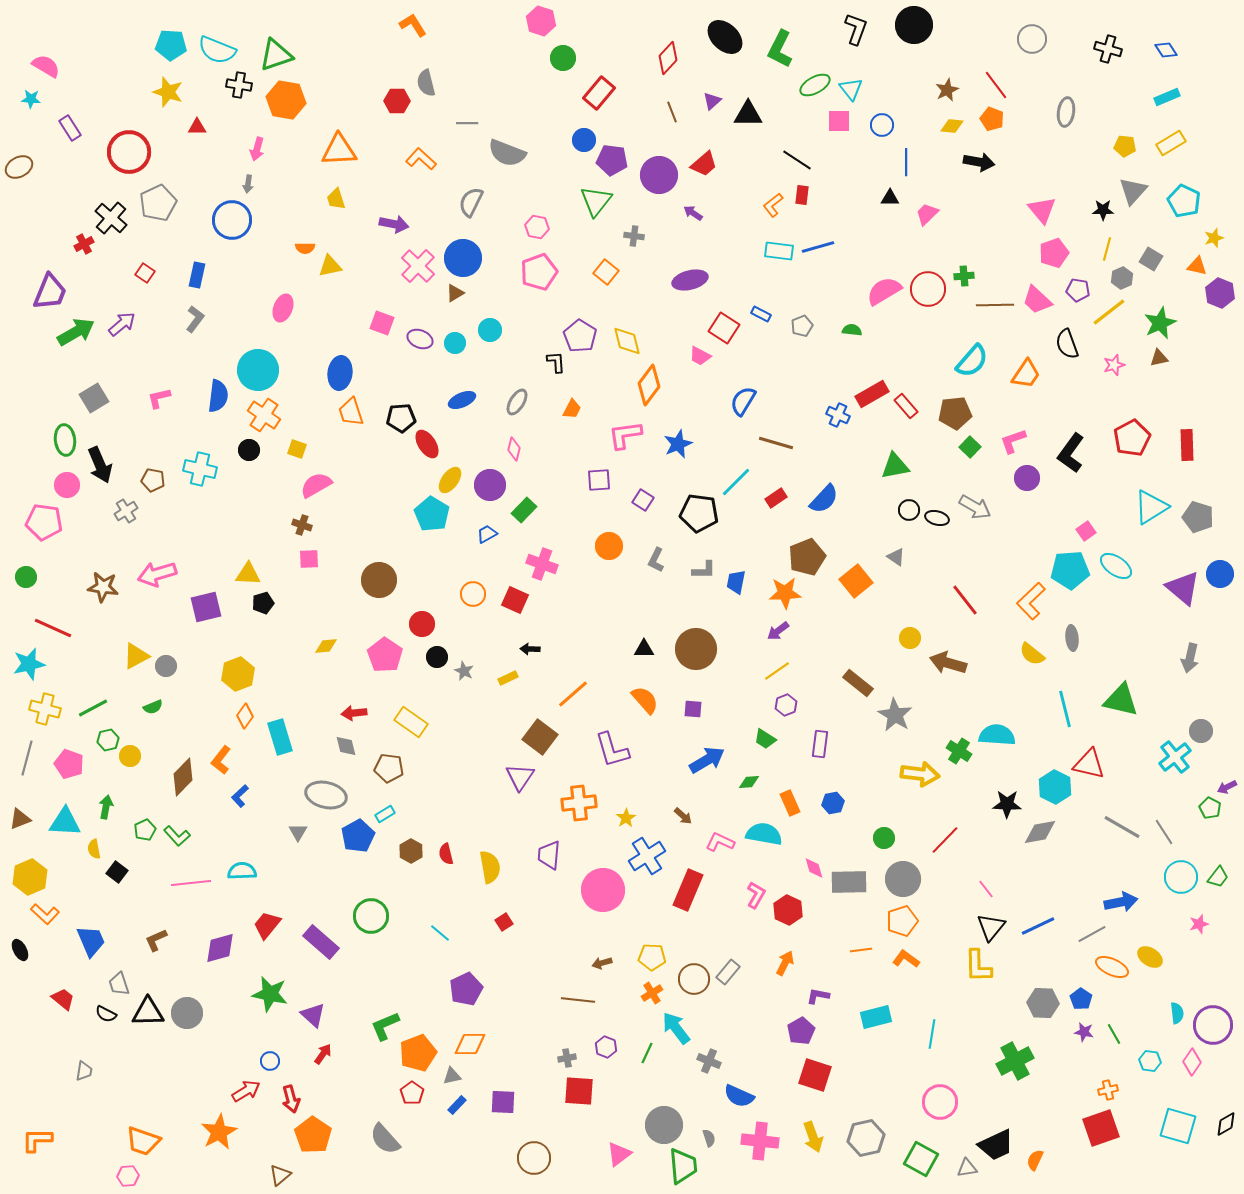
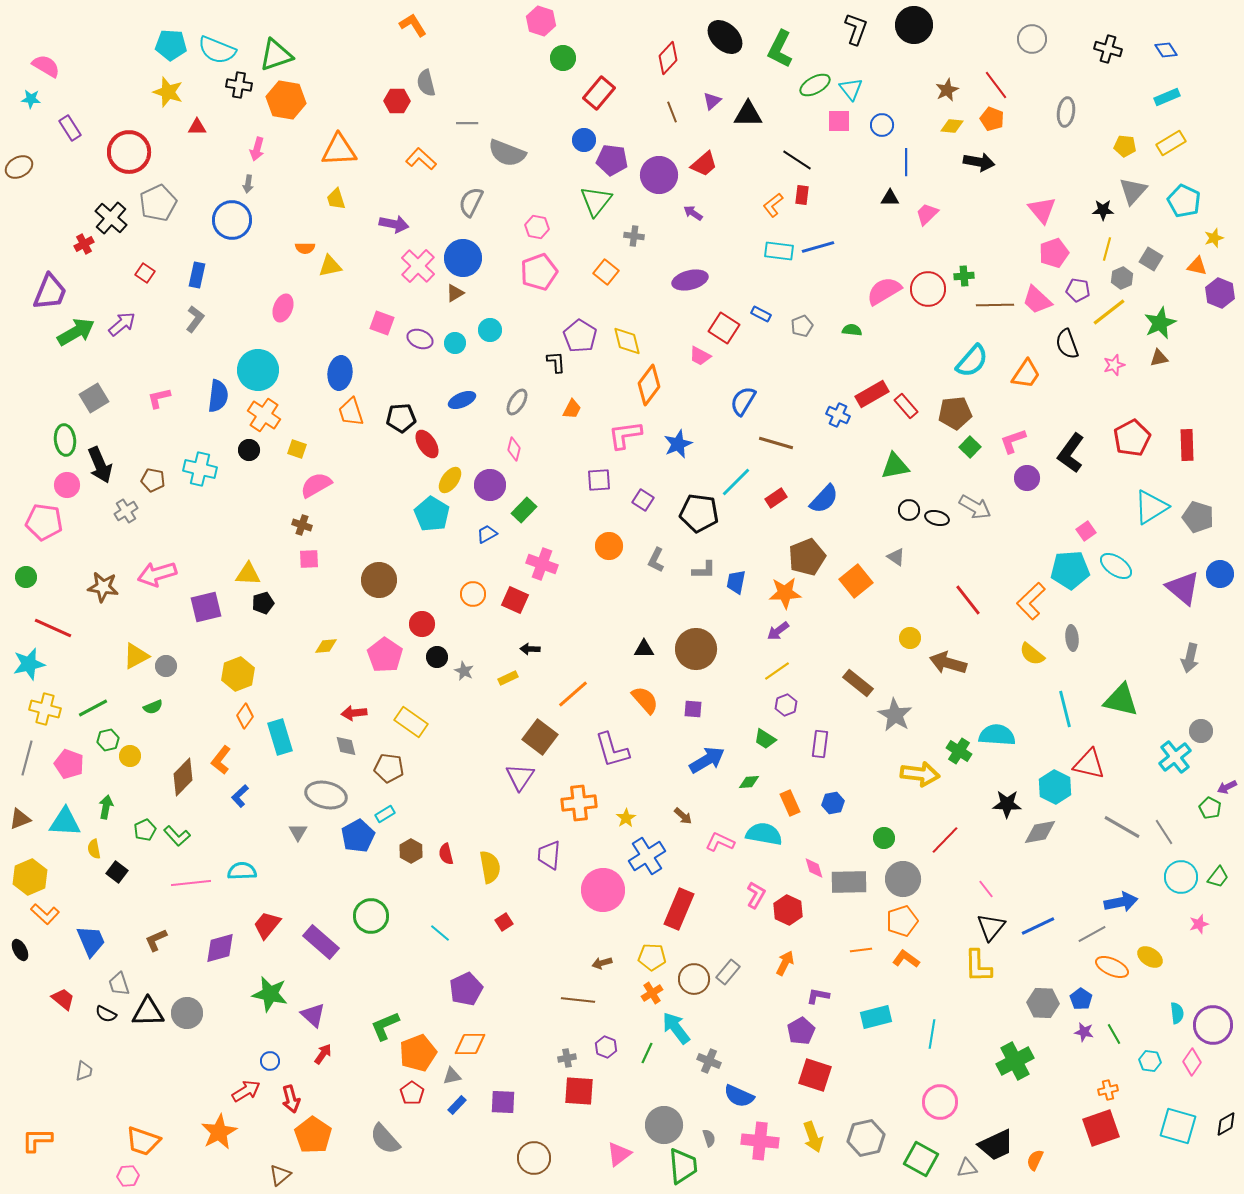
red line at (965, 600): moved 3 px right
red rectangle at (688, 890): moved 9 px left, 19 px down
